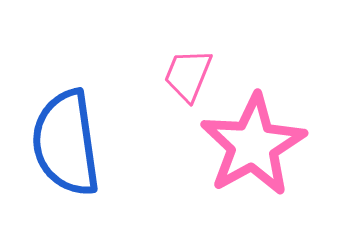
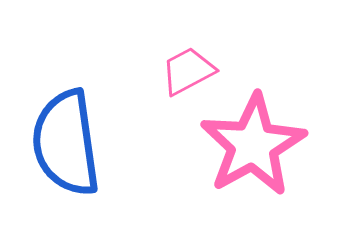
pink trapezoid: moved 4 px up; rotated 40 degrees clockwise
